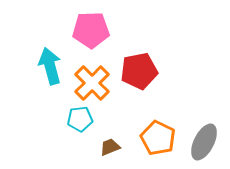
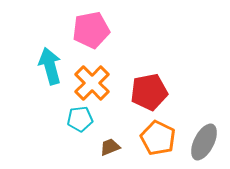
pink pentagon: rotated 9 degrees counterclockwise
red pentagon: moved 10 px right, 21 px down
